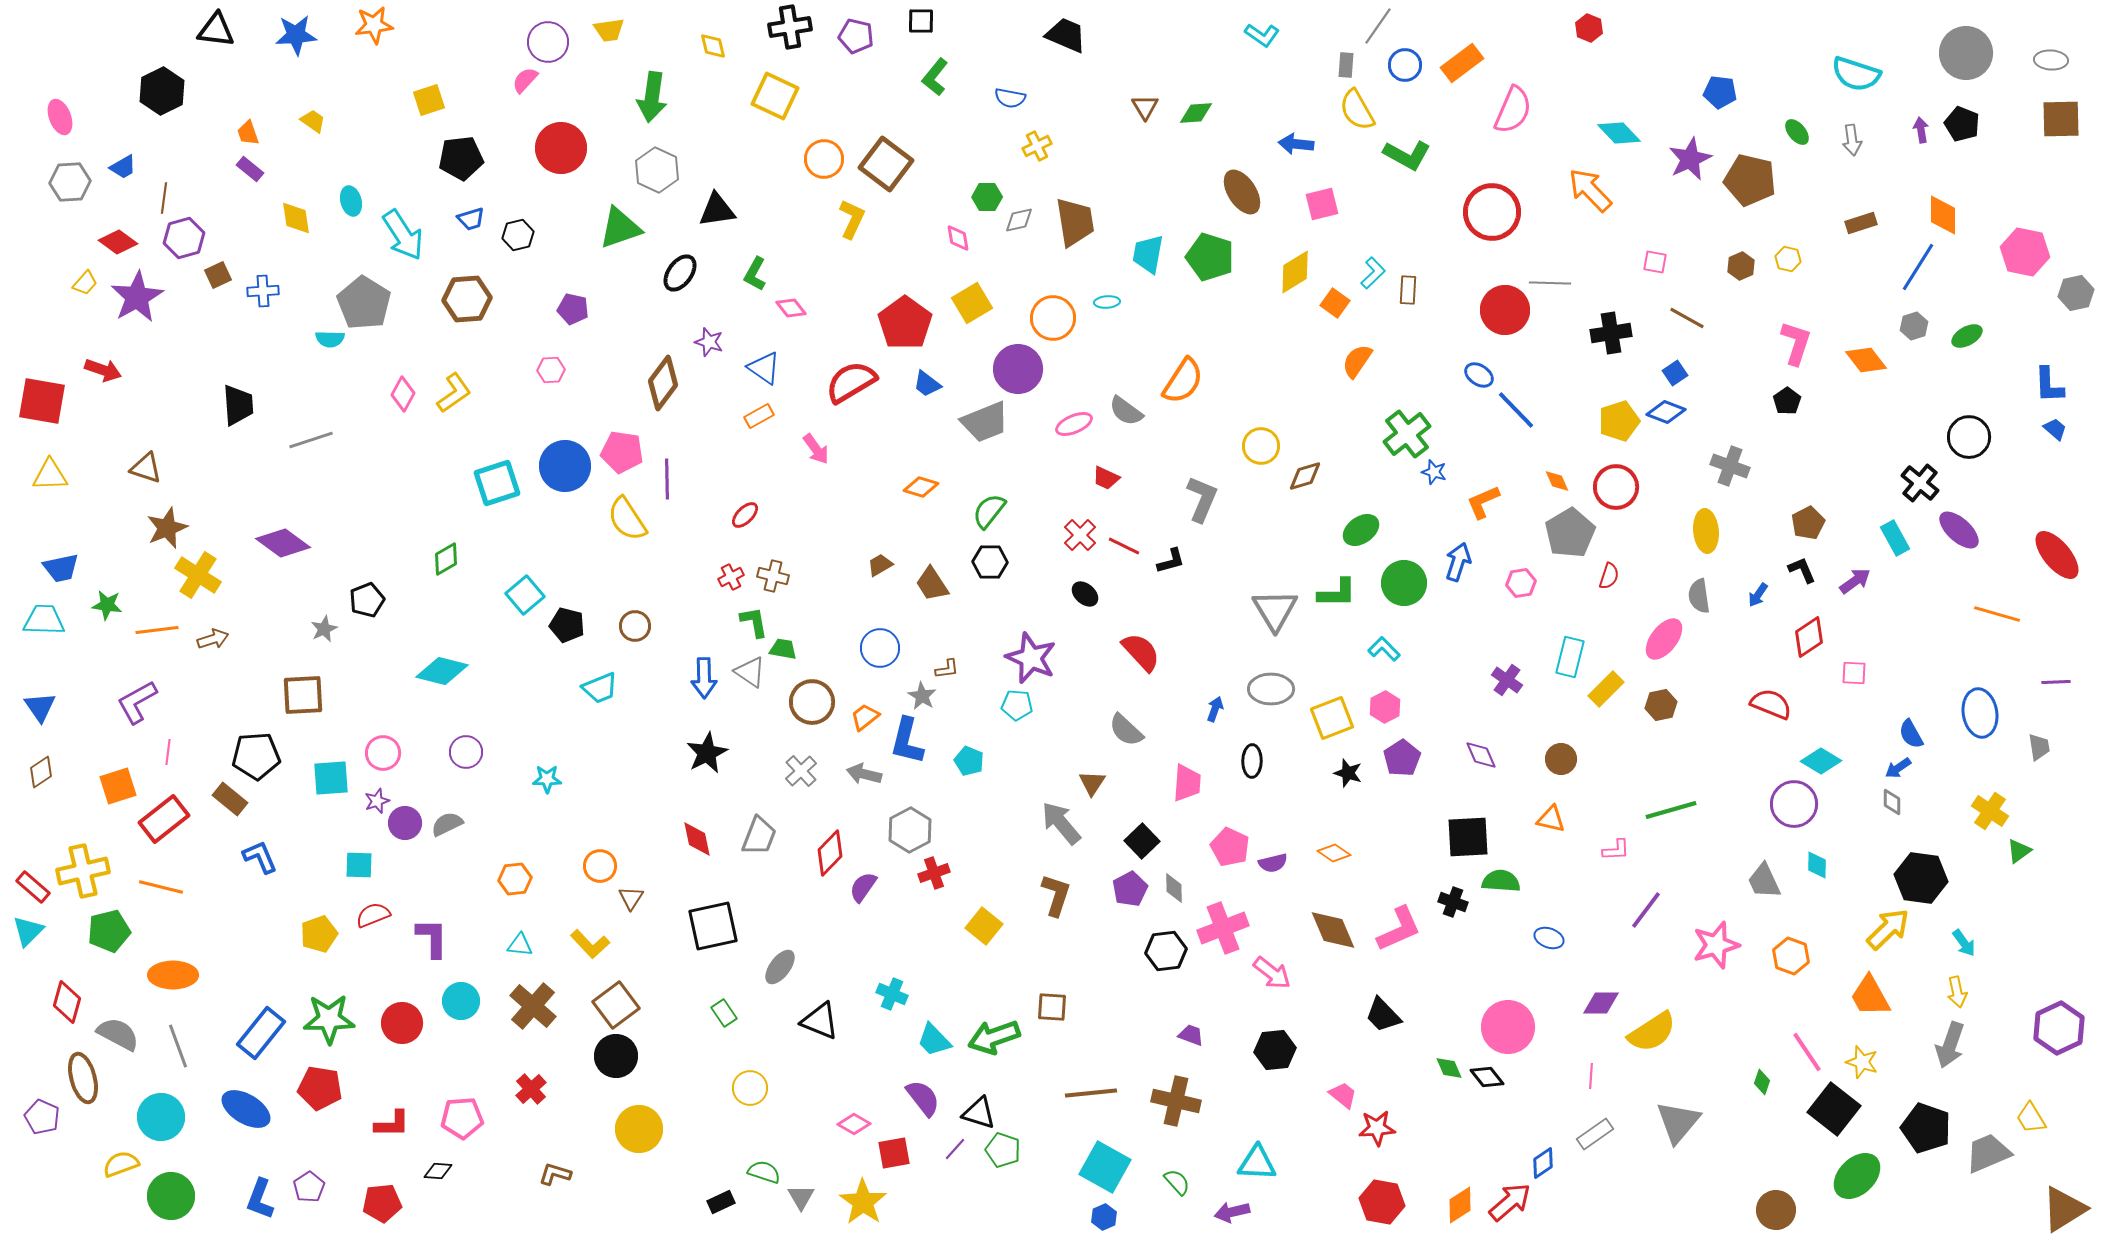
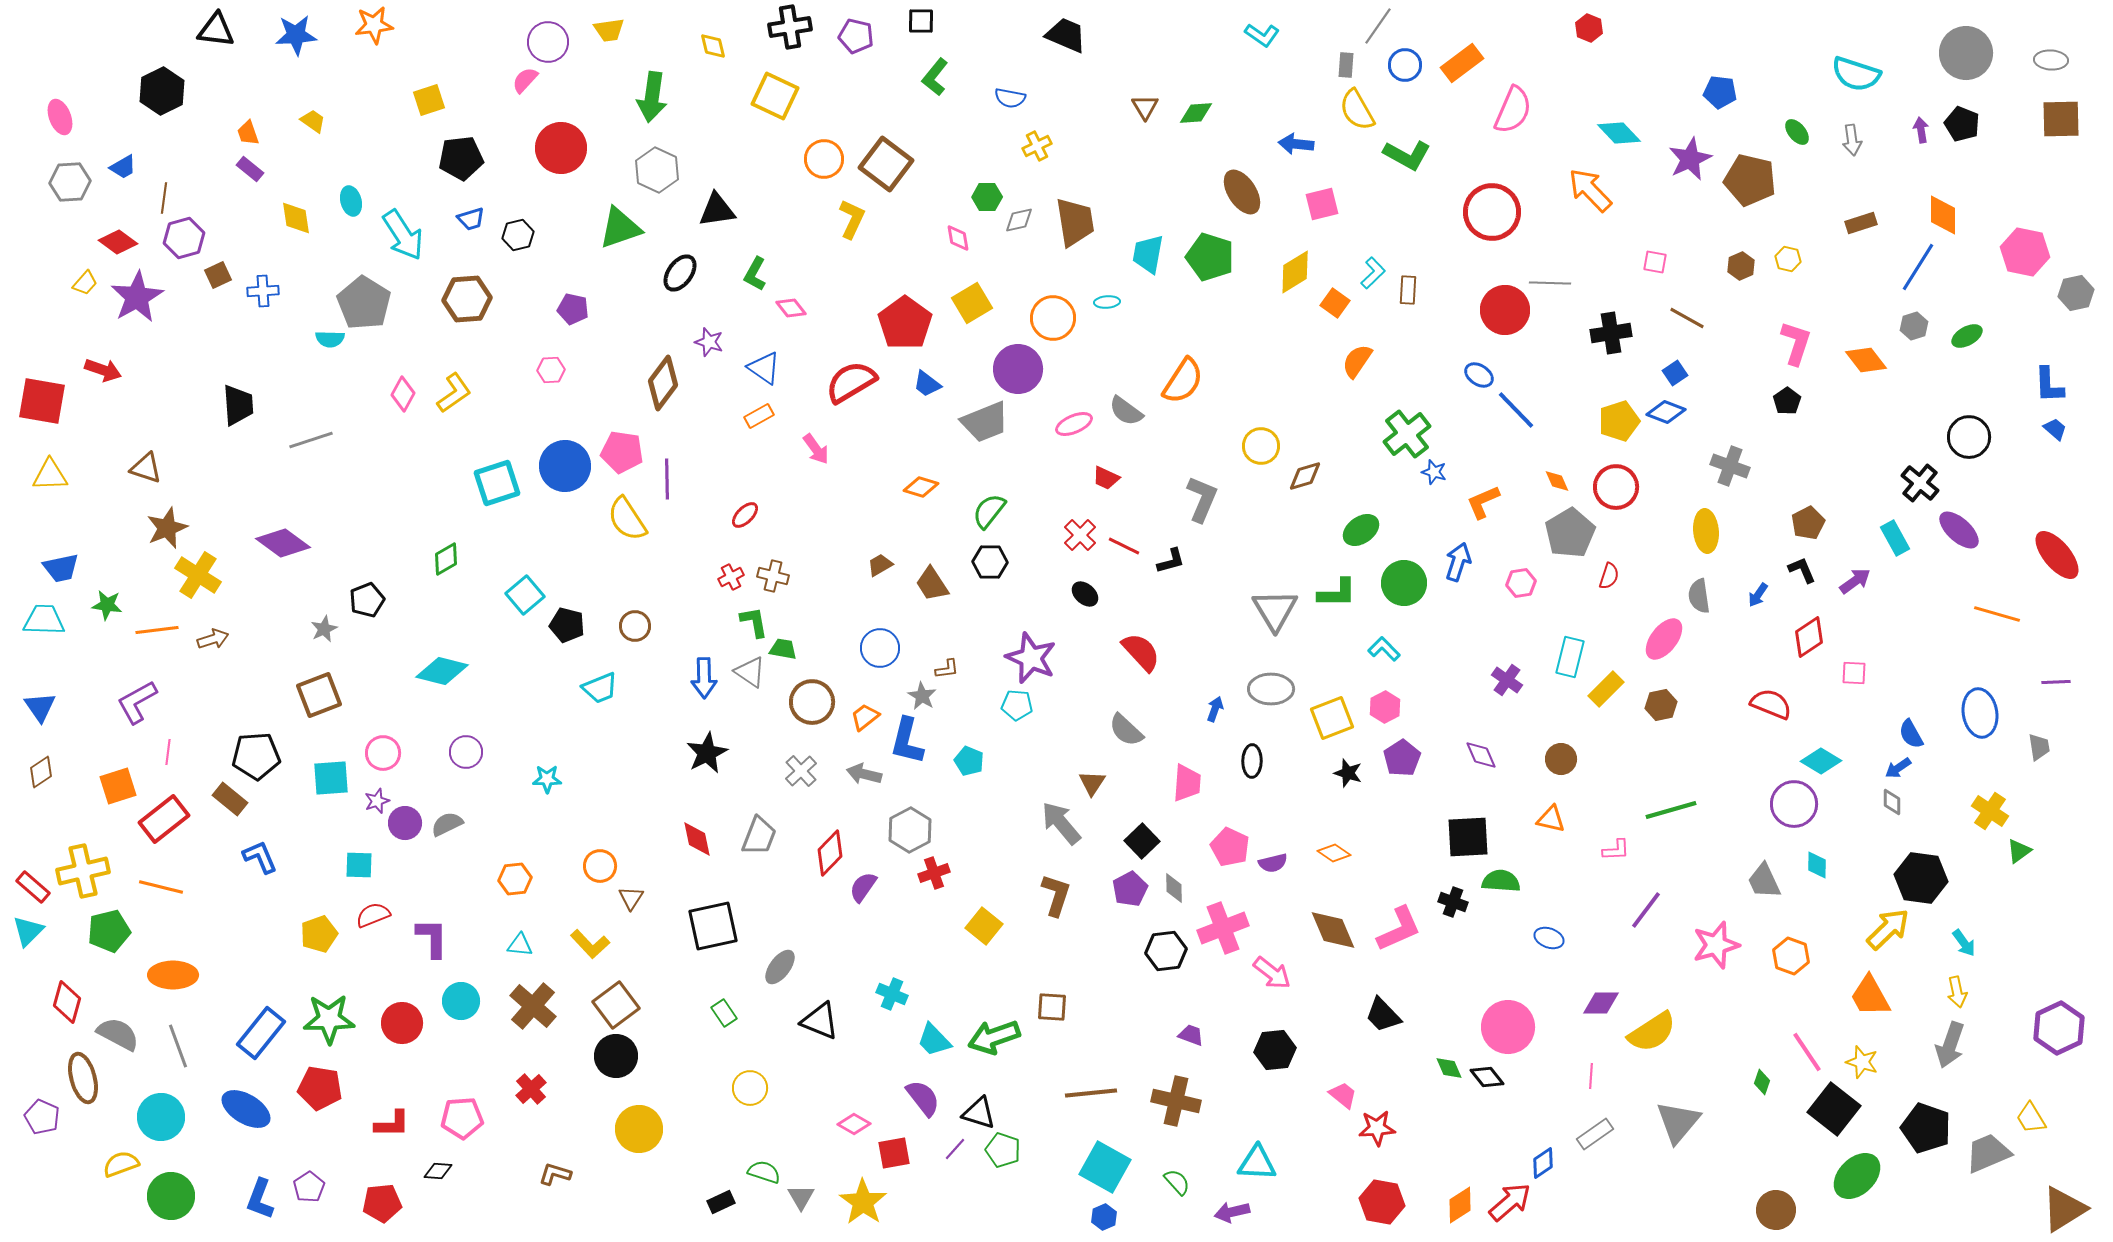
brown square at (303, 695): moved 16 px right; rotated 18 degrees counterclockwise
